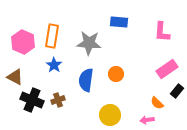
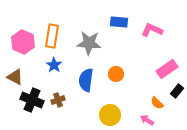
pink L-shape: moved 10 px left, 2 px up; rotated 110 degrees clockwise
pink arrow: rotated 40 degrees clockwise
